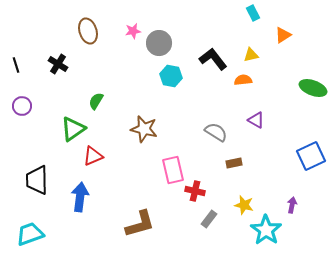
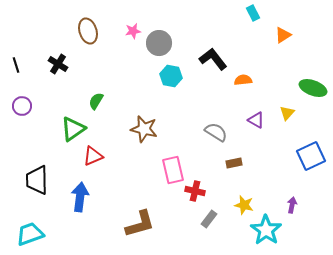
yellow triangle: moved 36 px right, 58 px down; rotated 35 degrees counterclockwise
